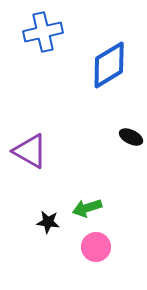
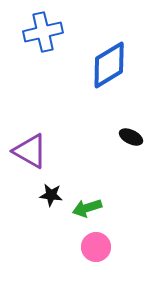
black star: moved 3 px right, 27 px up
